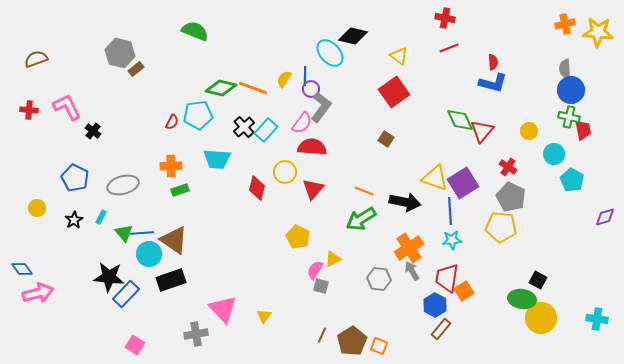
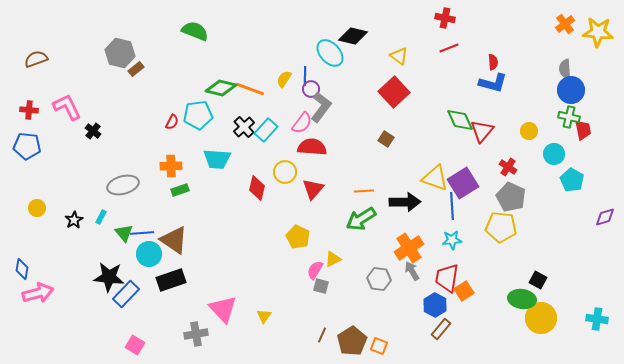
orange cross at (565, 24): rotated 24 degrees counterclockwise
orange line at (253, 88): moved 3 px left, 1 px down
red square at (394, 92): rotated 8 degrees counterclockwise
blue pentagon at (75, 178): moved 48 px left, 32 px up; rotated 20 degrees counterclockwise
orange line at (364, 191): rotated 24 degrees counterclockwise
black arrow at (405, 202): rotated 12 degrees counterclockwise
blue line at (450, 211): moved 2 px right, 5 px up
blue diamond at (22, 269): rotated 45 degrees clockwise
